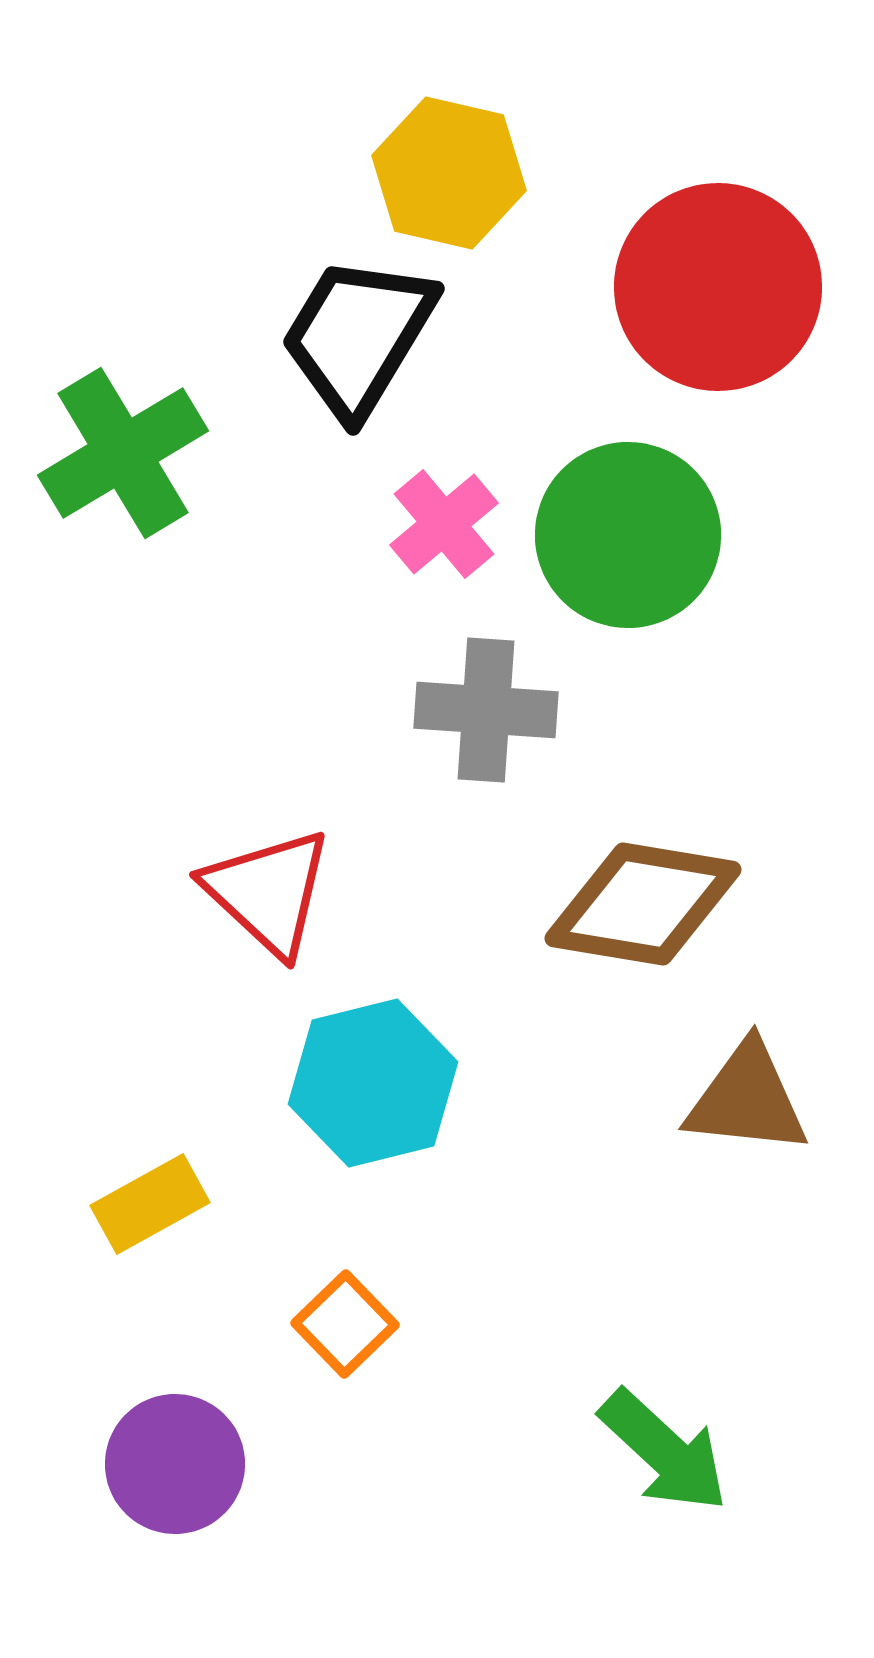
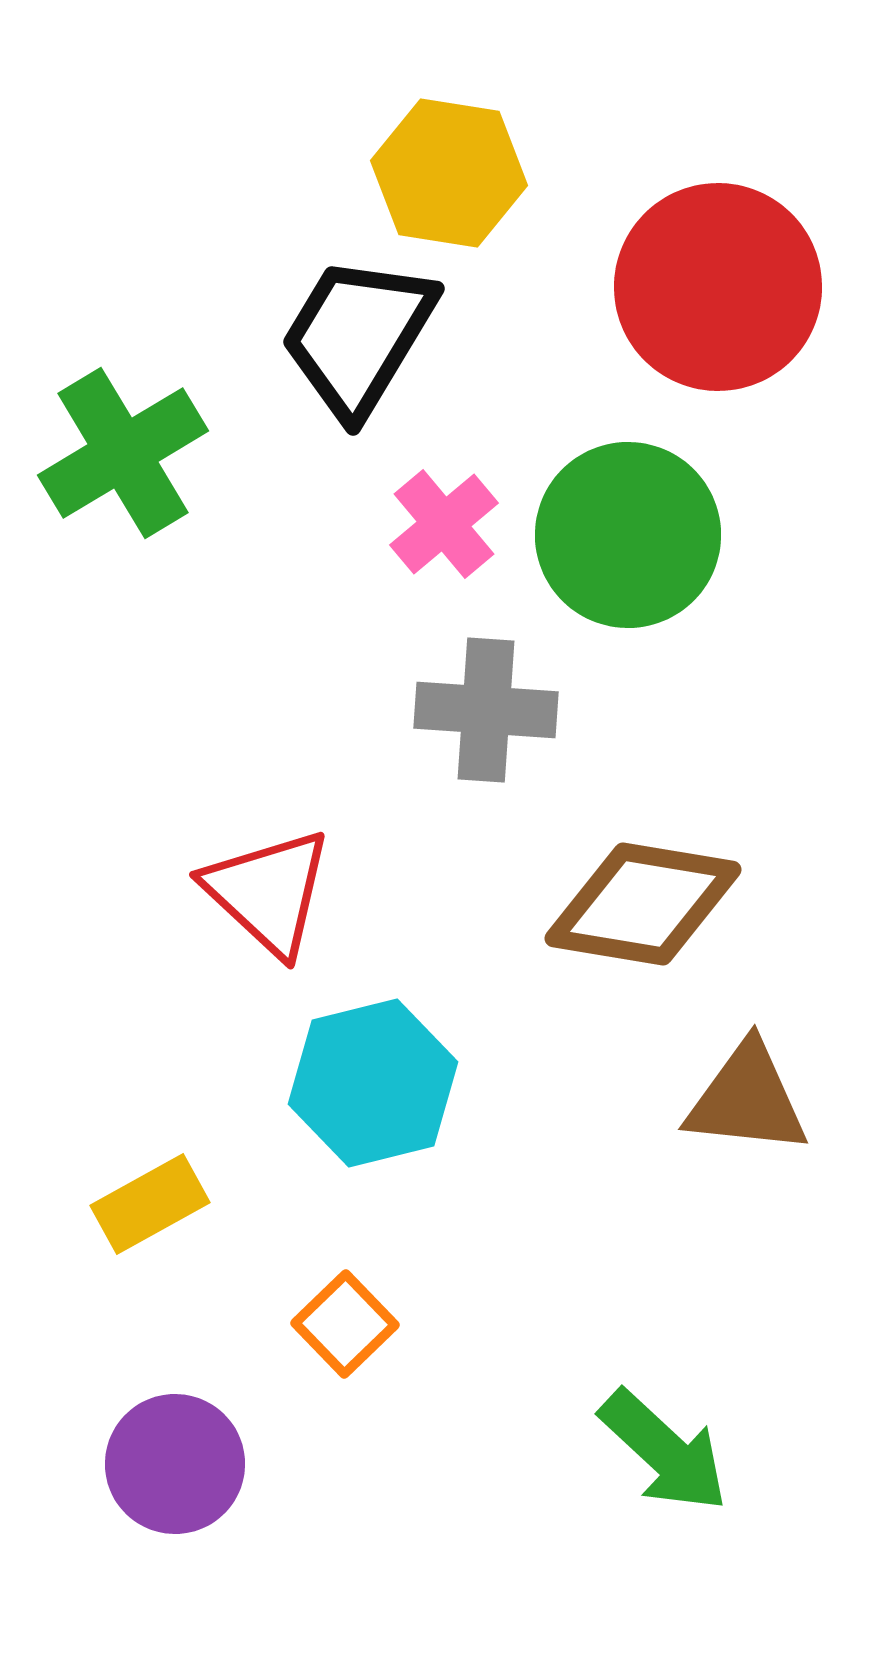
yellow hexagon: rotated 4 degrees counterclockwise
